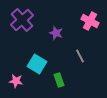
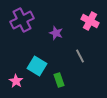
purple cross: rotated 15 degrees clockwise
cyan square: moved 2 px down
pink star: rotated 24 degrees clockwise
